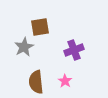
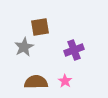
brown semicircle: rotated 95 degrees clockwise
